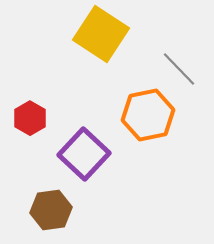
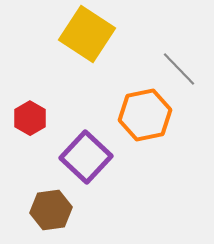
yellow square: moved 14 px left
orange hexagon: moved 3 px left
purple square: moved 2 px right, 3 px down
